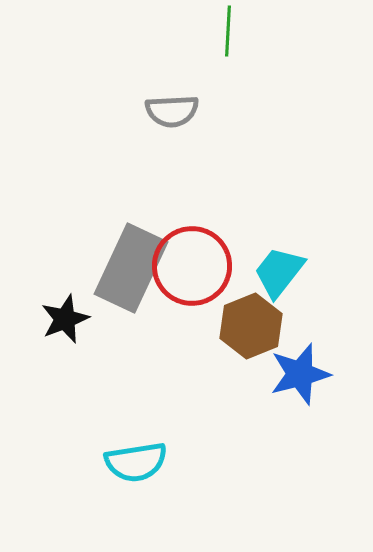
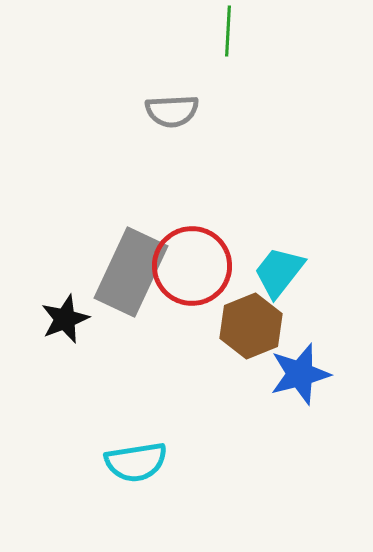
gray rectangle: moved 4 px down
